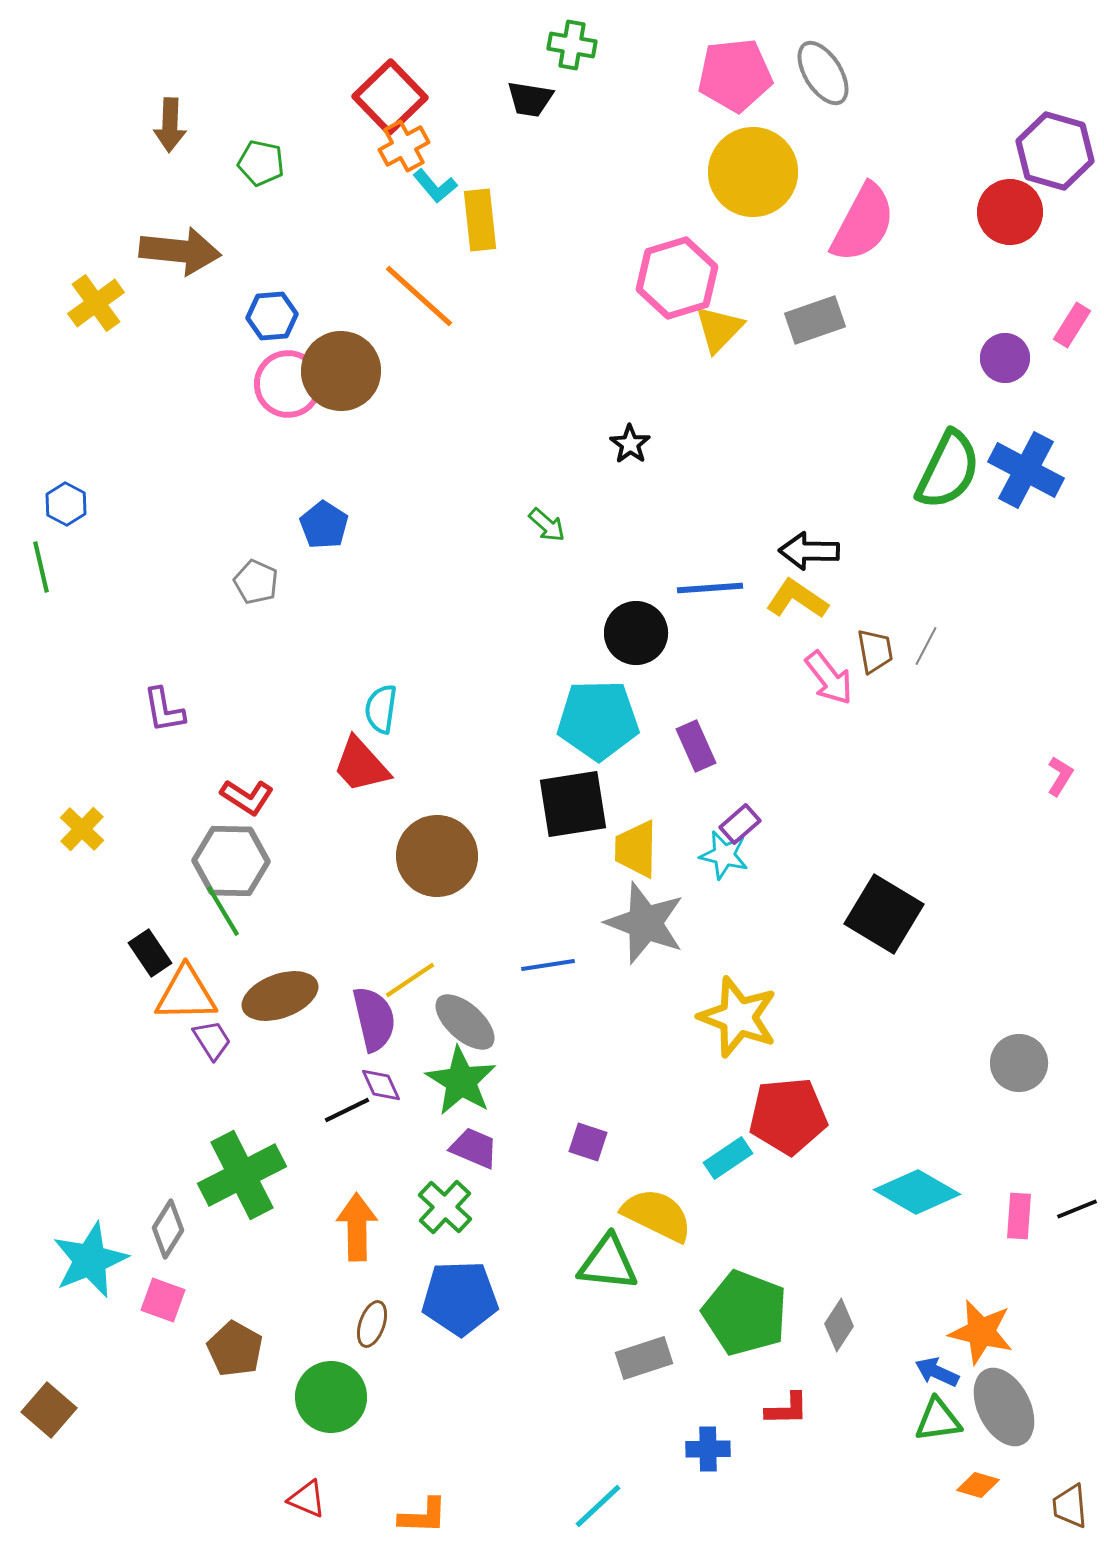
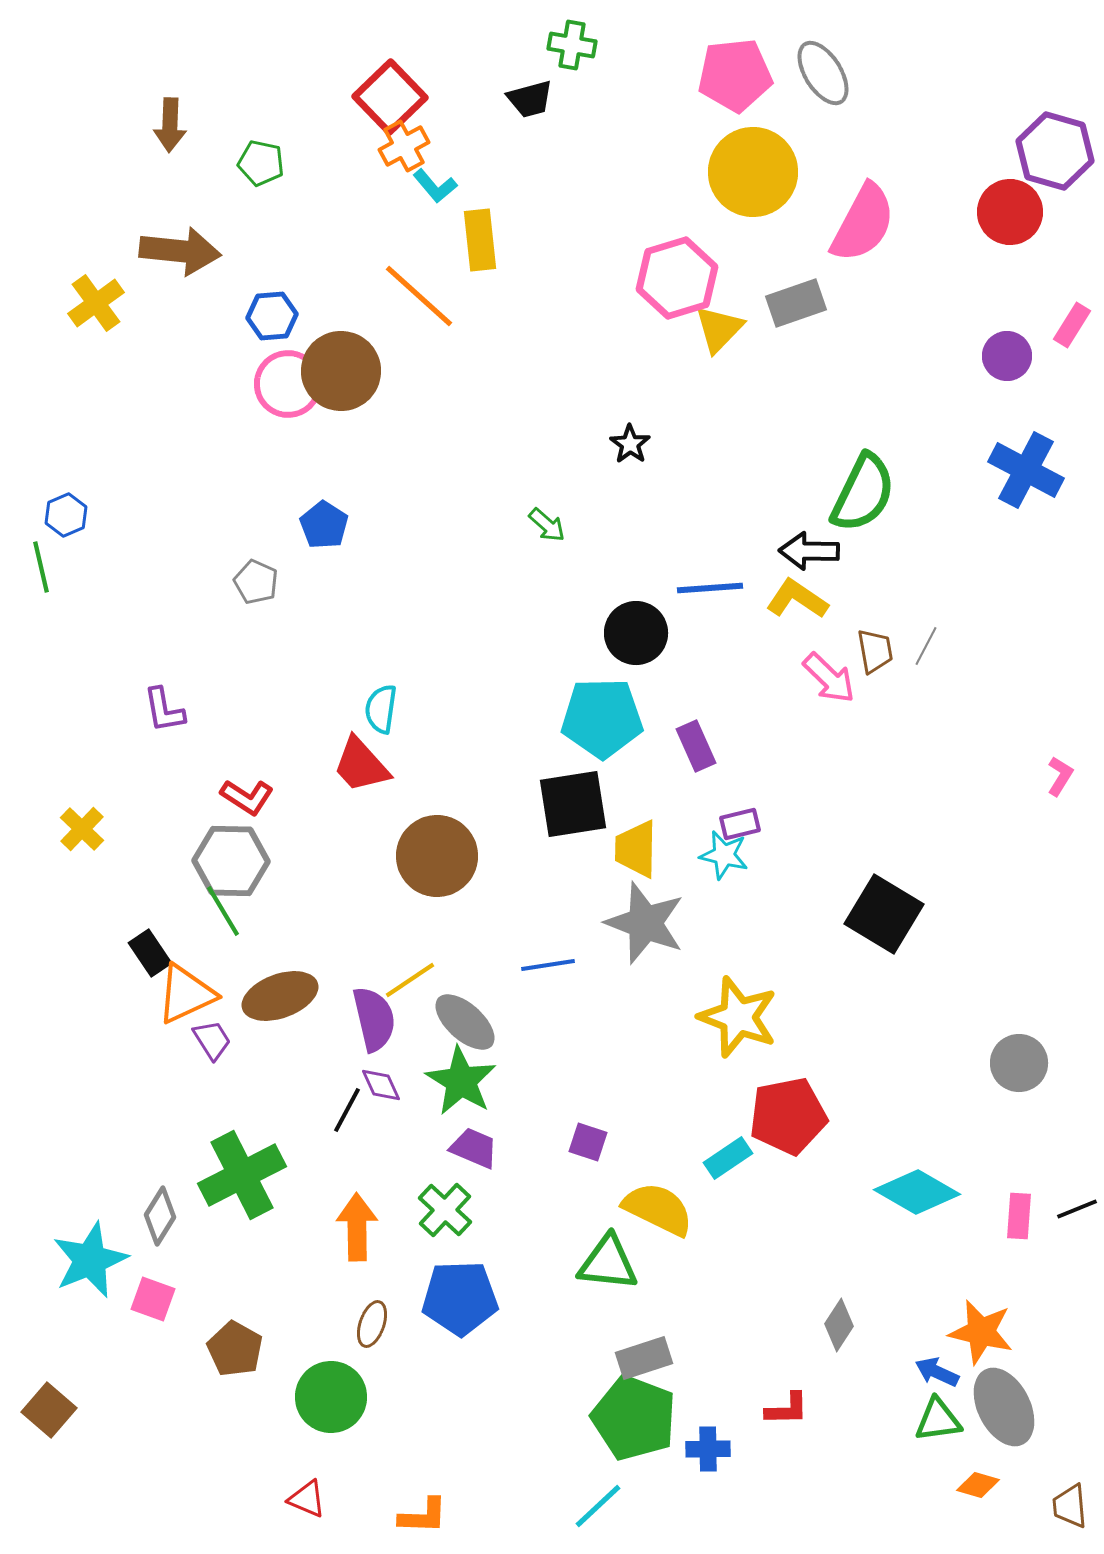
black trapezoid at (530, 99): rotated 24 degrees counterclockwise
yellow rectangle at (480, 220): moved 20 px down
gray rectangle at (815, 320): moved 19 px left, 17 px up
purple circle at (1005, 358): moved 2 px right, 2 px up
green semicircle at (948, 470): moved 85 px left, 23 px down
blue hexagon at (66, 504): moved 11 px down; rotated 9 degrees clockwise
pink arrow at (829, 678): rotated 8 degrees counterclockwise
cyan pentagon at (598, 720): moved 4 px right, 2 px up
purple rectangle at (740, 824): rotated 27 degrees clockwise
orange triangle at (186, 994): rotated 24 degrees counterclockwise
black line at (347, 1110): rotated 36 degrees counterclockwise
red pentagon at (788, 1116): rotated 6 degrees counterclockwise
green cross at (445, 1207): moved 3 px down
yellow semicircle at (657, 1215): moved 1 px right, 6 px up
gray diamond at (168, 1229): moved 8 px left, 13 px up
pink square at (163, 1300): moved 10 px left, 1 px up
green pentagon at (745, 1313): moved 111 px left, 105 px down
